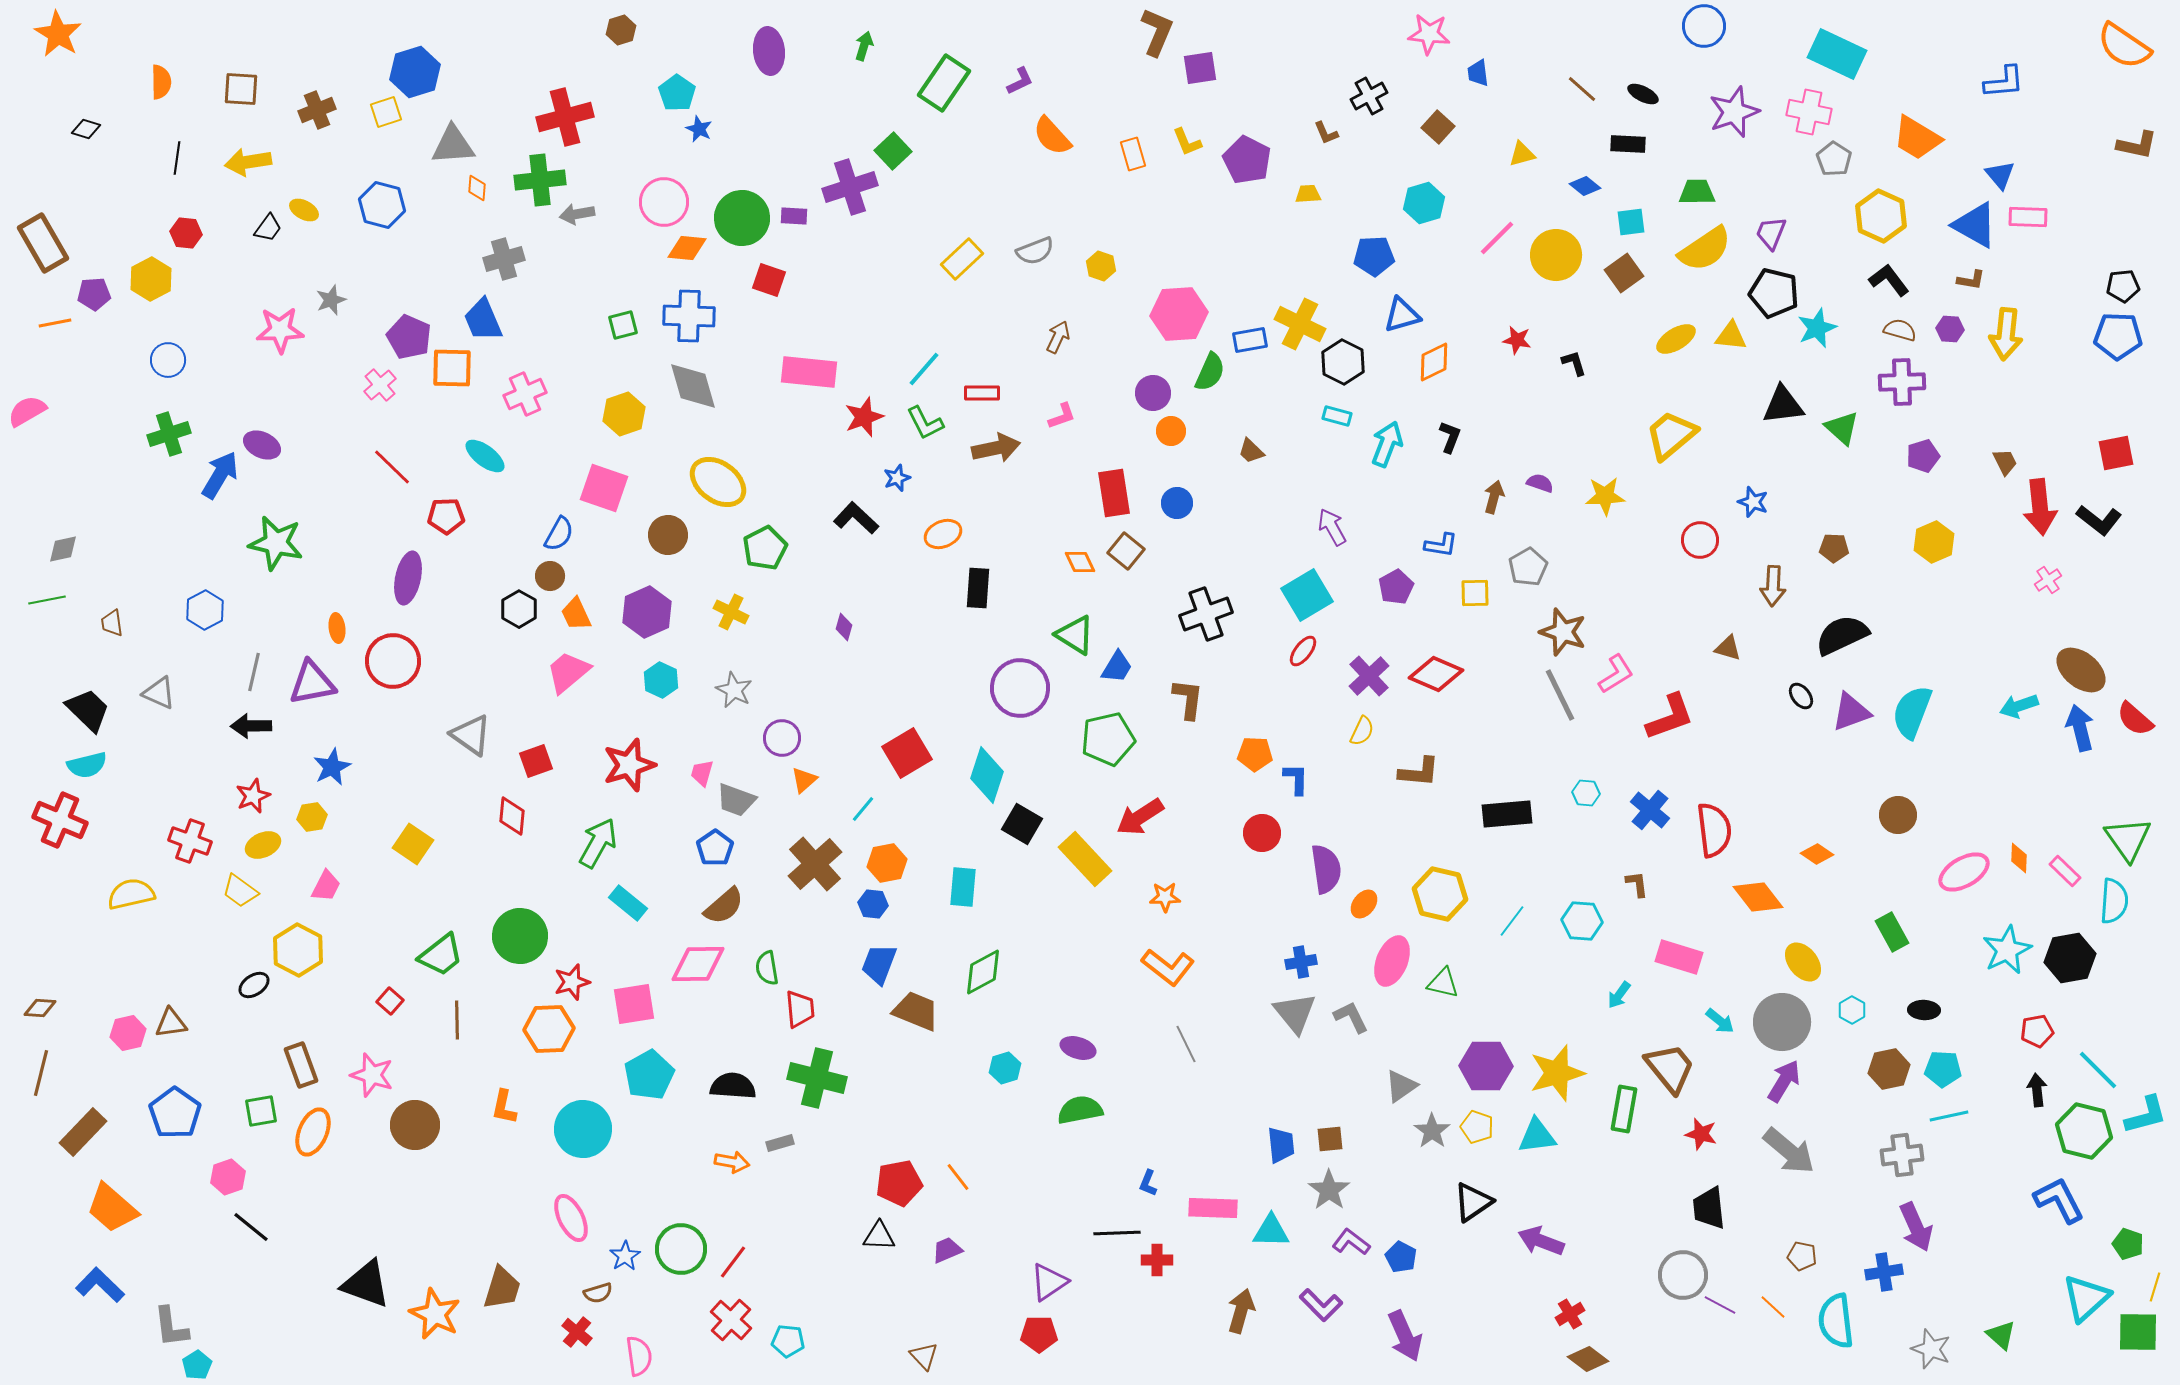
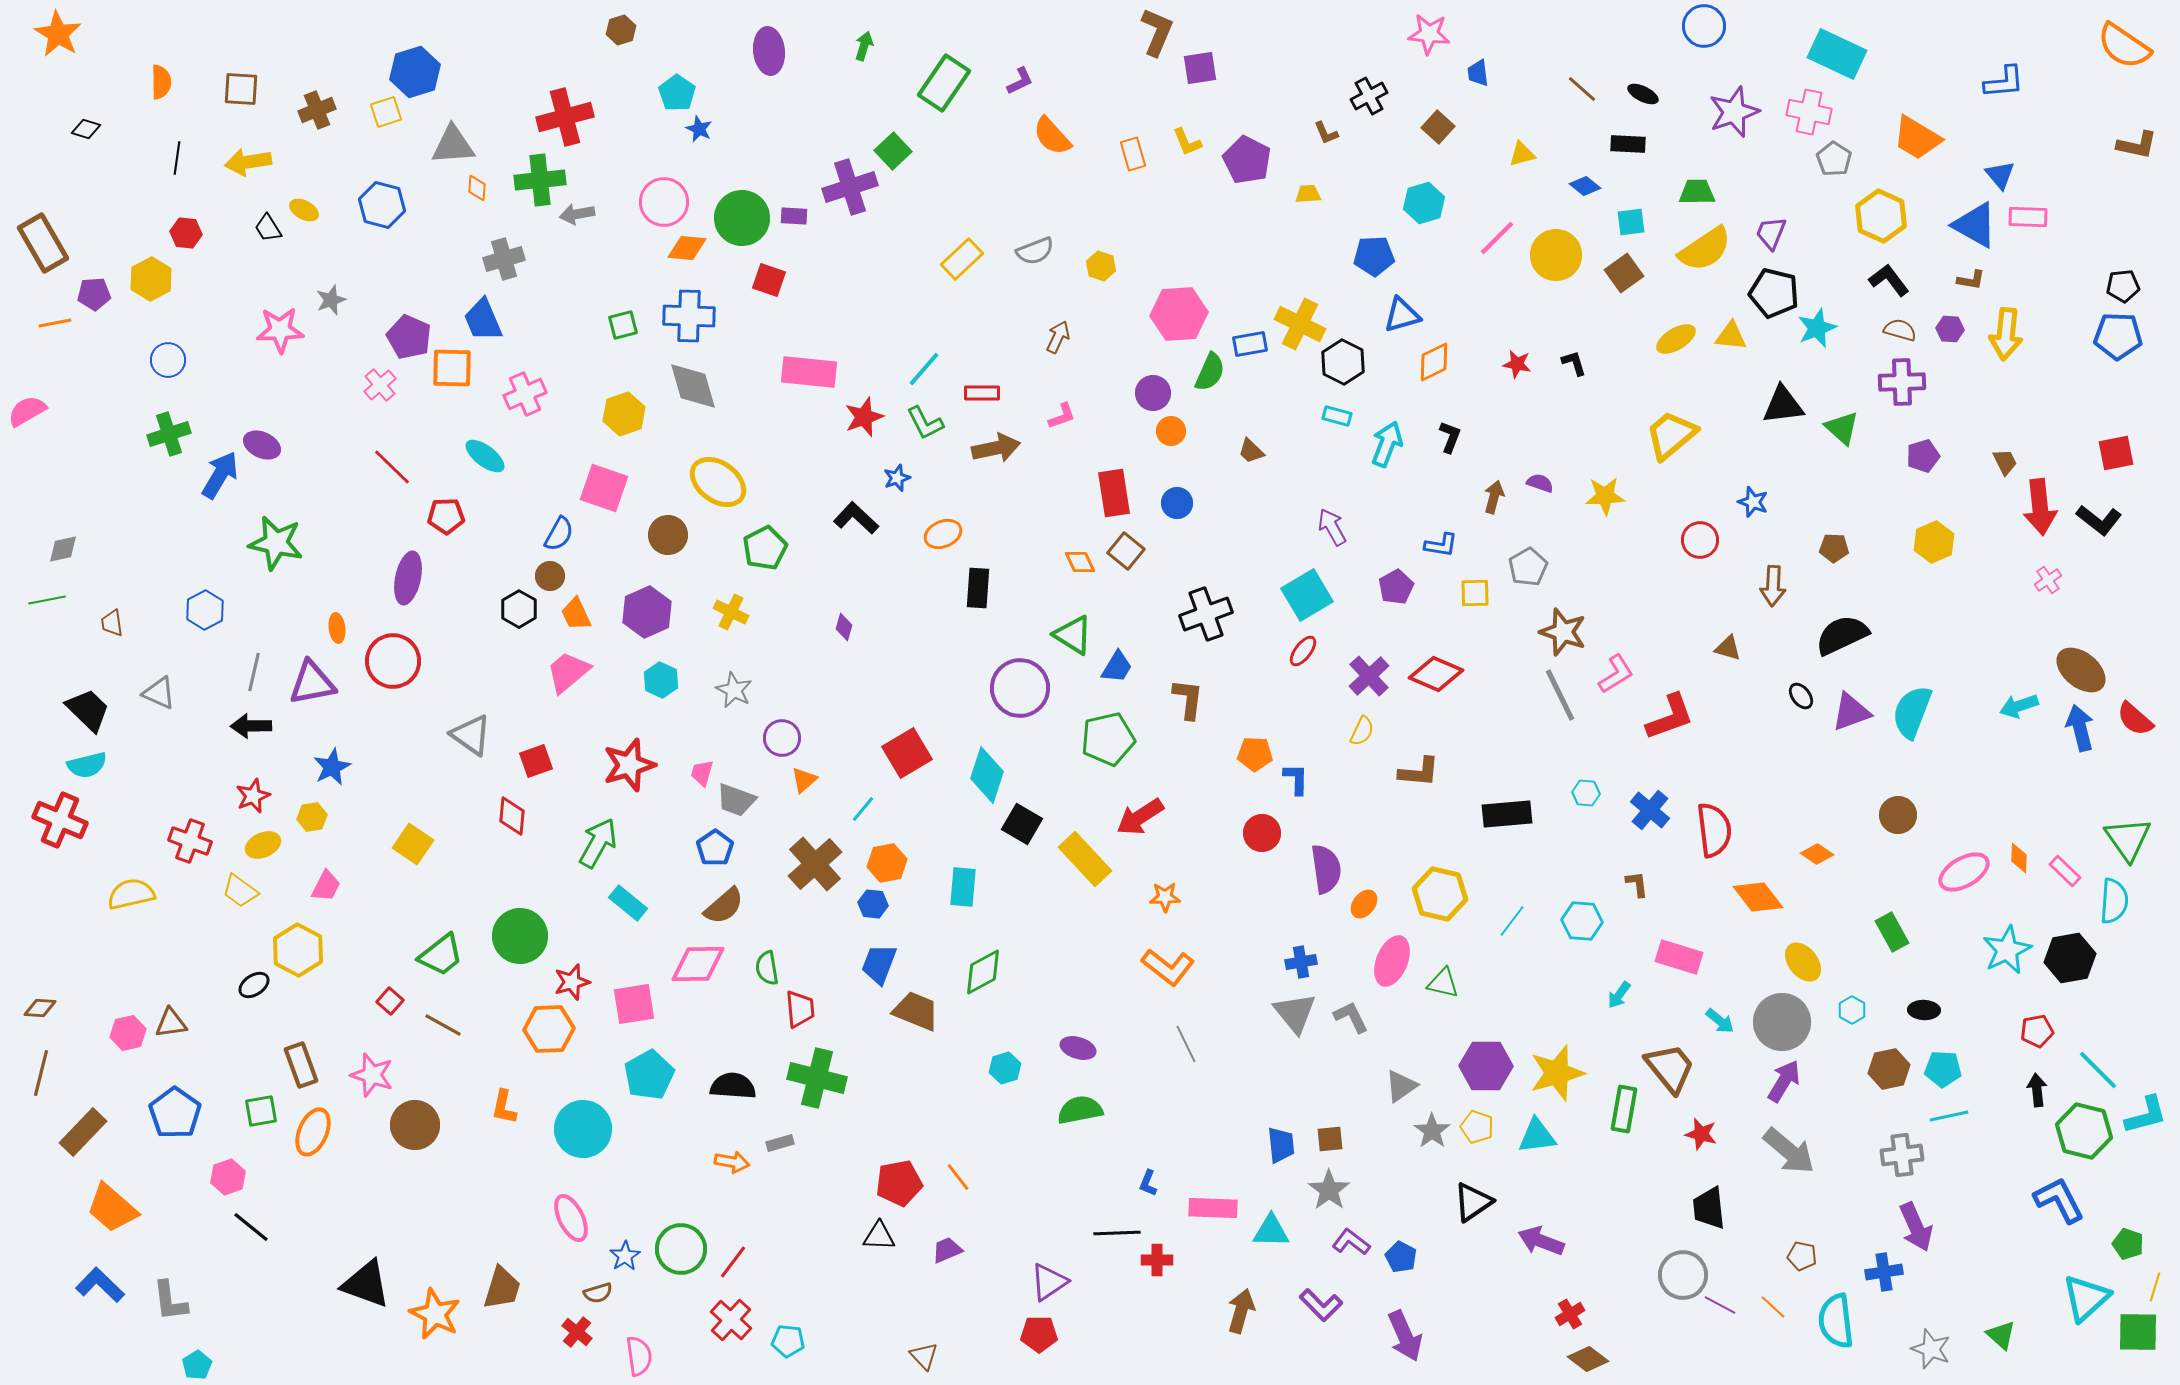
black trapezoid at (268, 228): rotated 112 degrees clockwise
blue rectangle at (1250, 340): moved 4 px down
red star at (1517, 340): moved 24 px down
green triangle at (1075, 635): moved 2 px left
brown line at (457, 1020): moved 14 px left, 5 px down; rotated 60 degrees counterclockwise
gray L-shape at (171, 1327): moved 1 px left, 26 px up
